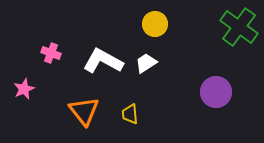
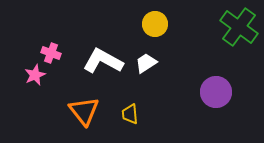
pink star: moved 11 px right, 14 px up
